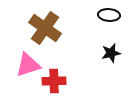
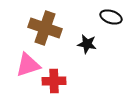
black ellipse: moved 2 px right, 2 px down; rotated 15 degrees clockwise
brown cross: rotated 16 degrees counterclockwise
black star: moved 24 px left, 9 px up; rotated 24 degrees clockwise
